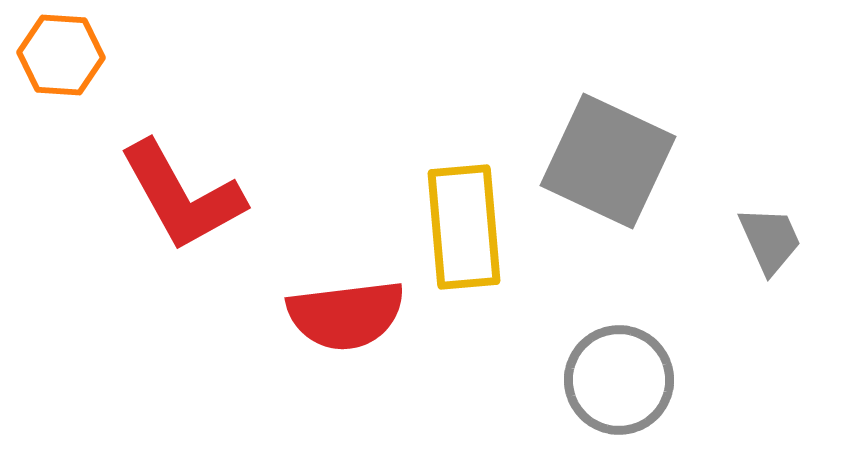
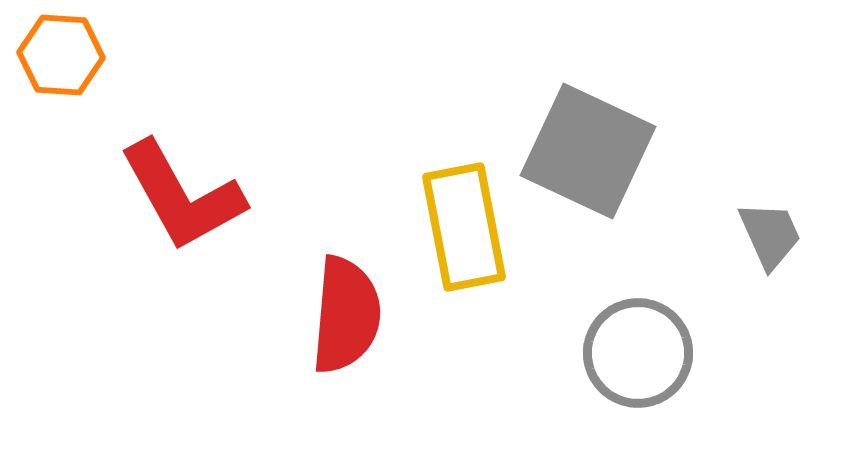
gray square: moved 20 px left, 10 px up
yellow rectangle: rotated 6 degrees counterclockwise
gray trapezoid: moved 5 px up
red semicircle: rotated 78 degrees counterclockwise
gray circle: moved 19 px right, 27 px up
